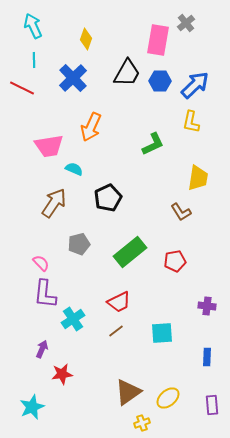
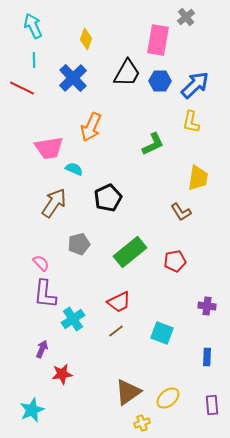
gray cross: moved 6 px up
pink trapezoid: moved 2 px down
cyan square: rotated 25 degrees clockwise
cyan star: moved 3 px down
